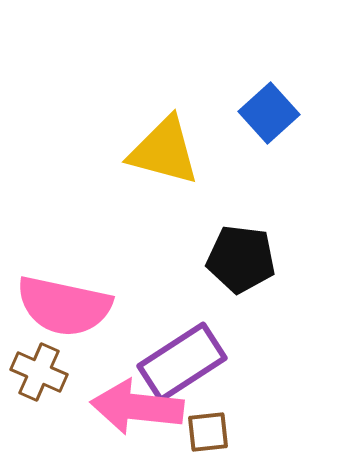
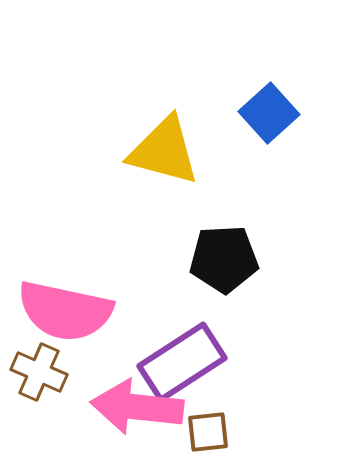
black pentagon: moved 17 px left; rotated 10 degrees counterclockwise
pink semicircle: moved 1 px right, 5 px down
